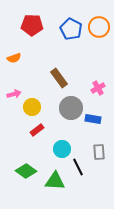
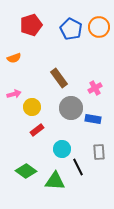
red pentagon: moved 1 px left; rotated 20 degrees counterclockwise
pink cross: moved 3 px left
